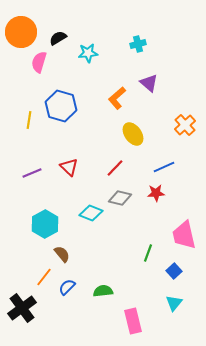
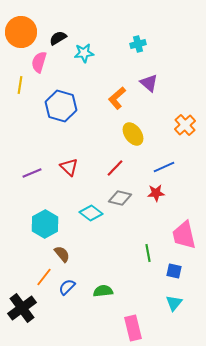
cyan star: moved 4 px left
yellow line: moved 9 px left, 35 px up
cyan diamond: rotated 15 degrees clockwise
green line: rotated 30 degrees counterclockwise
blue square: rotated 35 degrees counterclockwise
pink rectangle: moved 7 px down
